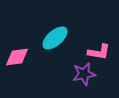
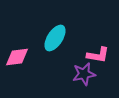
cyan ellipse: rotated 16 degrees counterclockwise
pink L-shape: moved 1 px left, 3 px down
